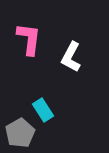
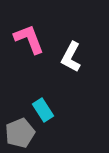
pink L-shape: rotated 28 degrees counterclockwise
gray pentagon: rotated 8 degrees clockwise
